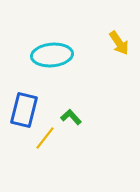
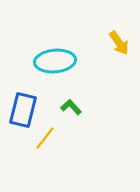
cyan ellipse: moved 3 px right, 6 px down
blue rectangle: moved 1 px left
green L-shape: moved 10 px up
